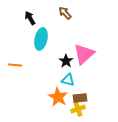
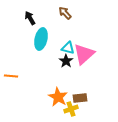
orange line: moved 4 px left, 11 px down
cyan triangle: moved 32 px up
yellow cross: moved 7 px left
